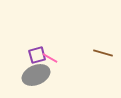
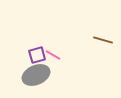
brown line: moved 13 px up
pink line: moved 3 px right, 3 px up
